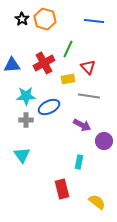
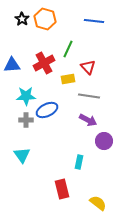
blue ellipse: moved 2 px left, 3 px down
purple arrow: moved 6 px right, 5 px up
yellow semicircle: moved 1 px right, 1 px down
